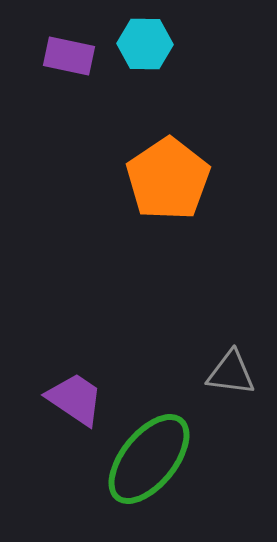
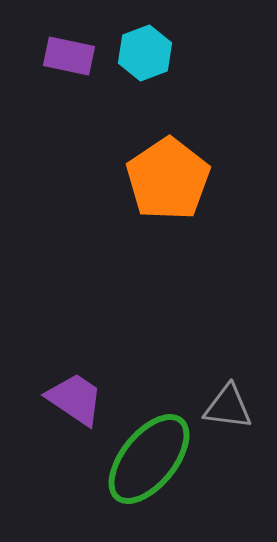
cyan hexagon: moved 9 px down; rotated 22 degrees counterclockwise
gray triangle: moved 3 px left, 34 px down
